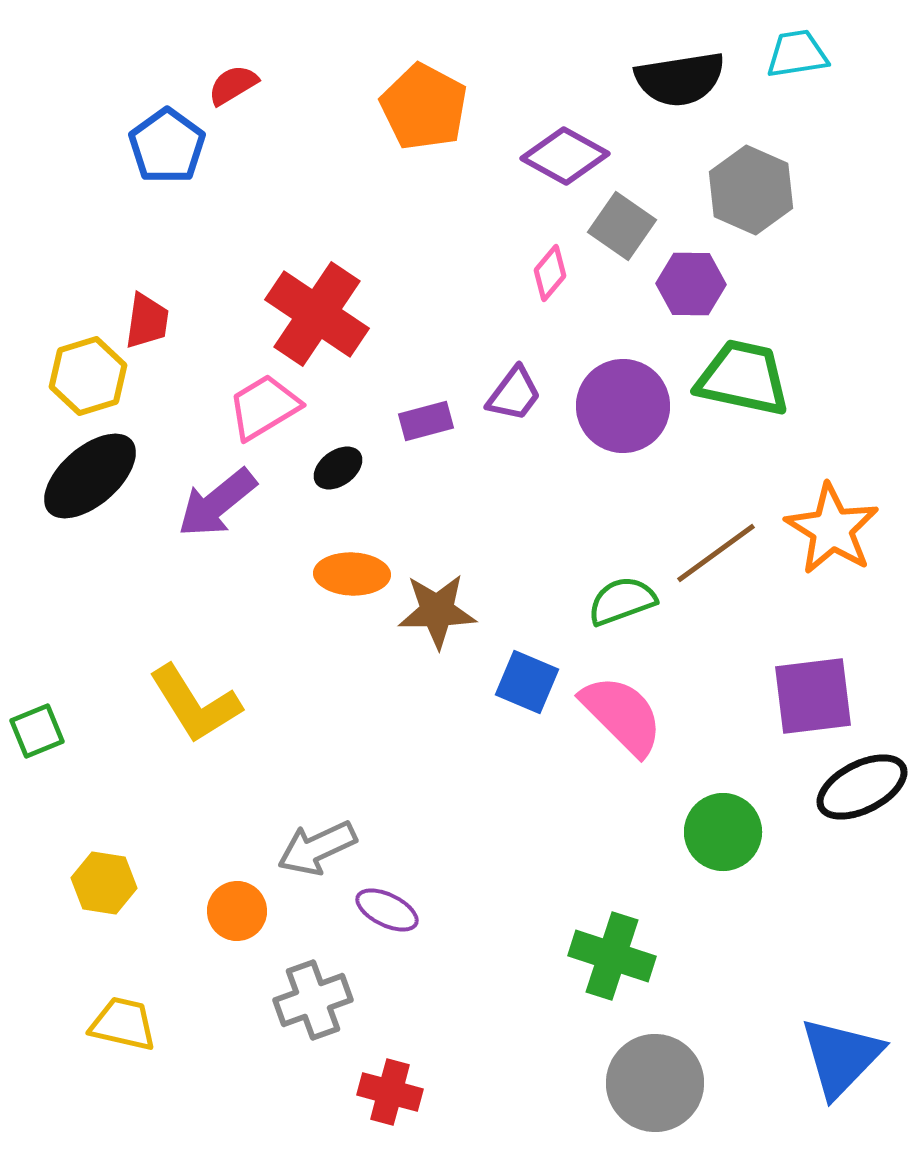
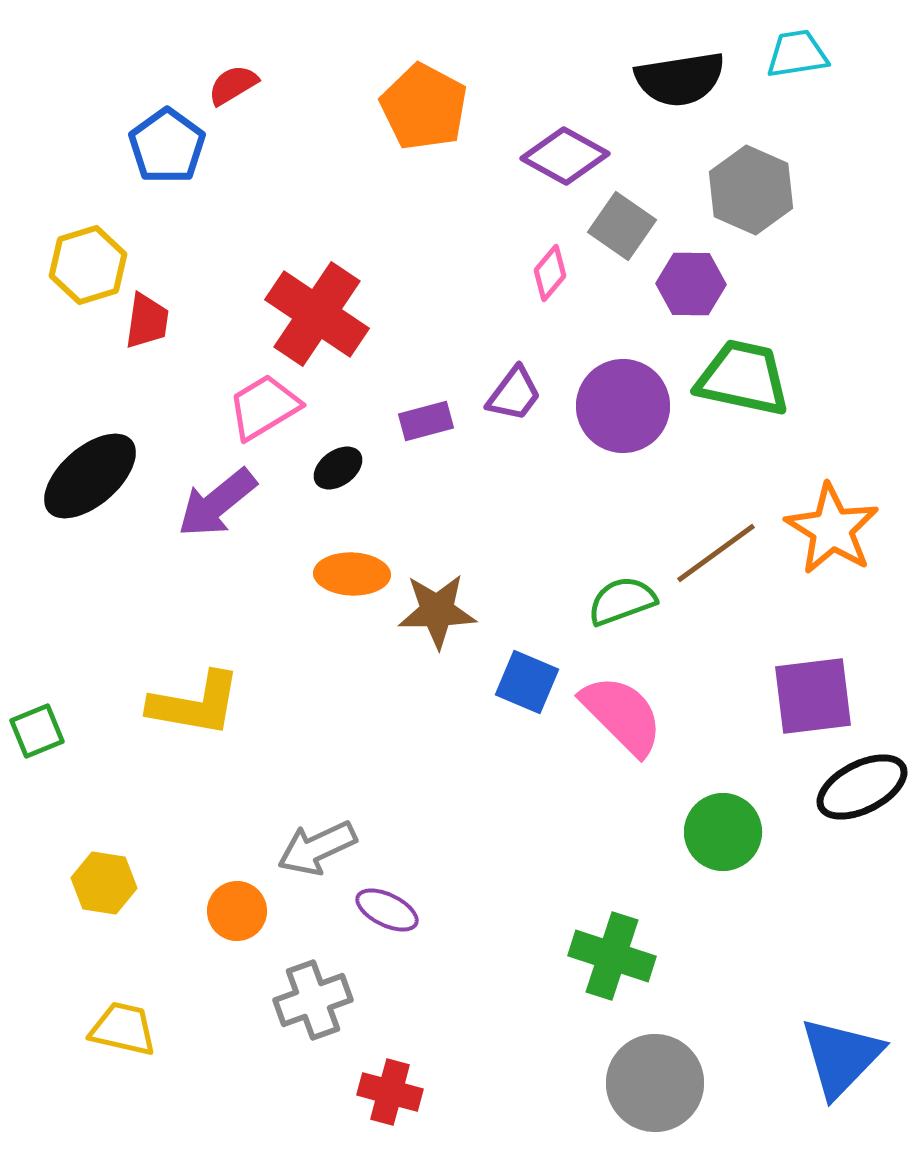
yellow hexagon at (88, 376): moved 111 px up
yellow L-shape at (195, 704): rotated 48 degrees counterclockwise
yellow trapezoid at (123, 1024): moved 5 px down
